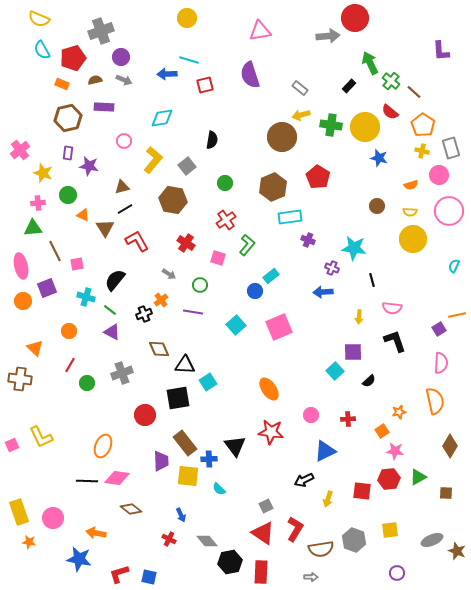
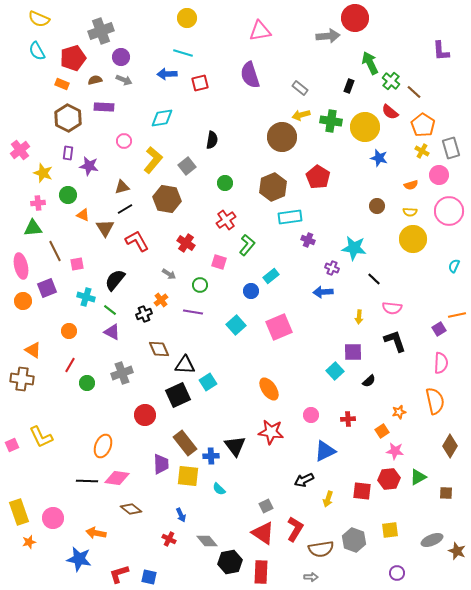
cyan semicircle at (42, 50): moved 5 px left, 1 px down
cyan line at (189, 60): moved 6 px left, 7 px up
red square at (205, 85): moved 5 px left, 2 px up
black rectangle at (349, 86): rotated 24 degrees counterclockwise
brown hexagon at (68, 118): rotated 20 degrees counterclockwise
green cross at (331, 125): moved 4 px up
yellow cross at (422, 151): rotated 16 degrees clockwise
brown hexagon at (173, 200): moved 6 px left, 1 px up
pink square at (218, 258): moved 1 px right, 4 px down
black line at (372, 280): moved 2 px right, 1 px up; rotated 32 degrees counterclockwise
blue circle at (255, 291): moved 4 px left
orange triangle at (35, 348): moved 2 px left, 2 px down; rotated 12 degrees counterclockwise
brown cross at (20, 379): moved 2 px right
black square at (178, 398): moved 3 px up; rotated 15 degrees counterclockwise
blue cross at (209, 459): moved 2 px right, 3 px up
purple trapezoid at (161, 461): moved 3 px down
orange star at (29, 542): rotated 24 degrees counterclockwise
